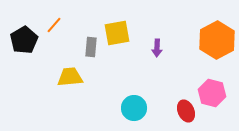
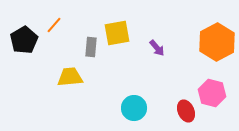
orange hexagon: moved 2 px down
purple arrow: rotated 42 degrees counterclockwise
